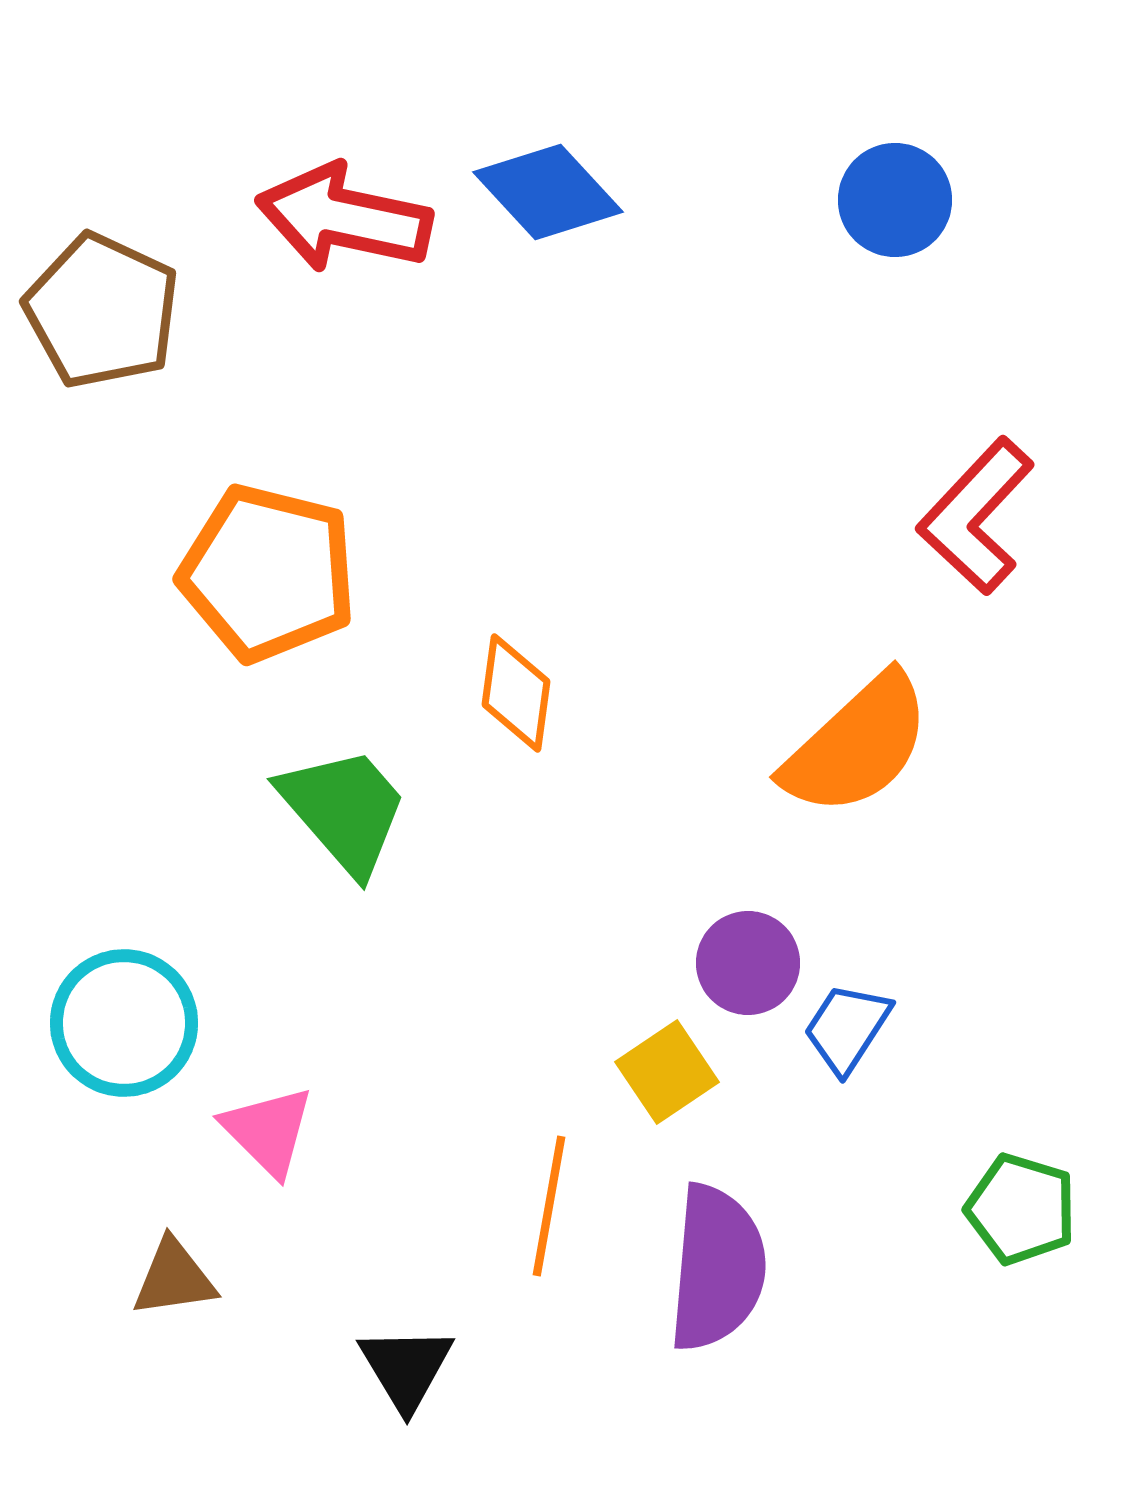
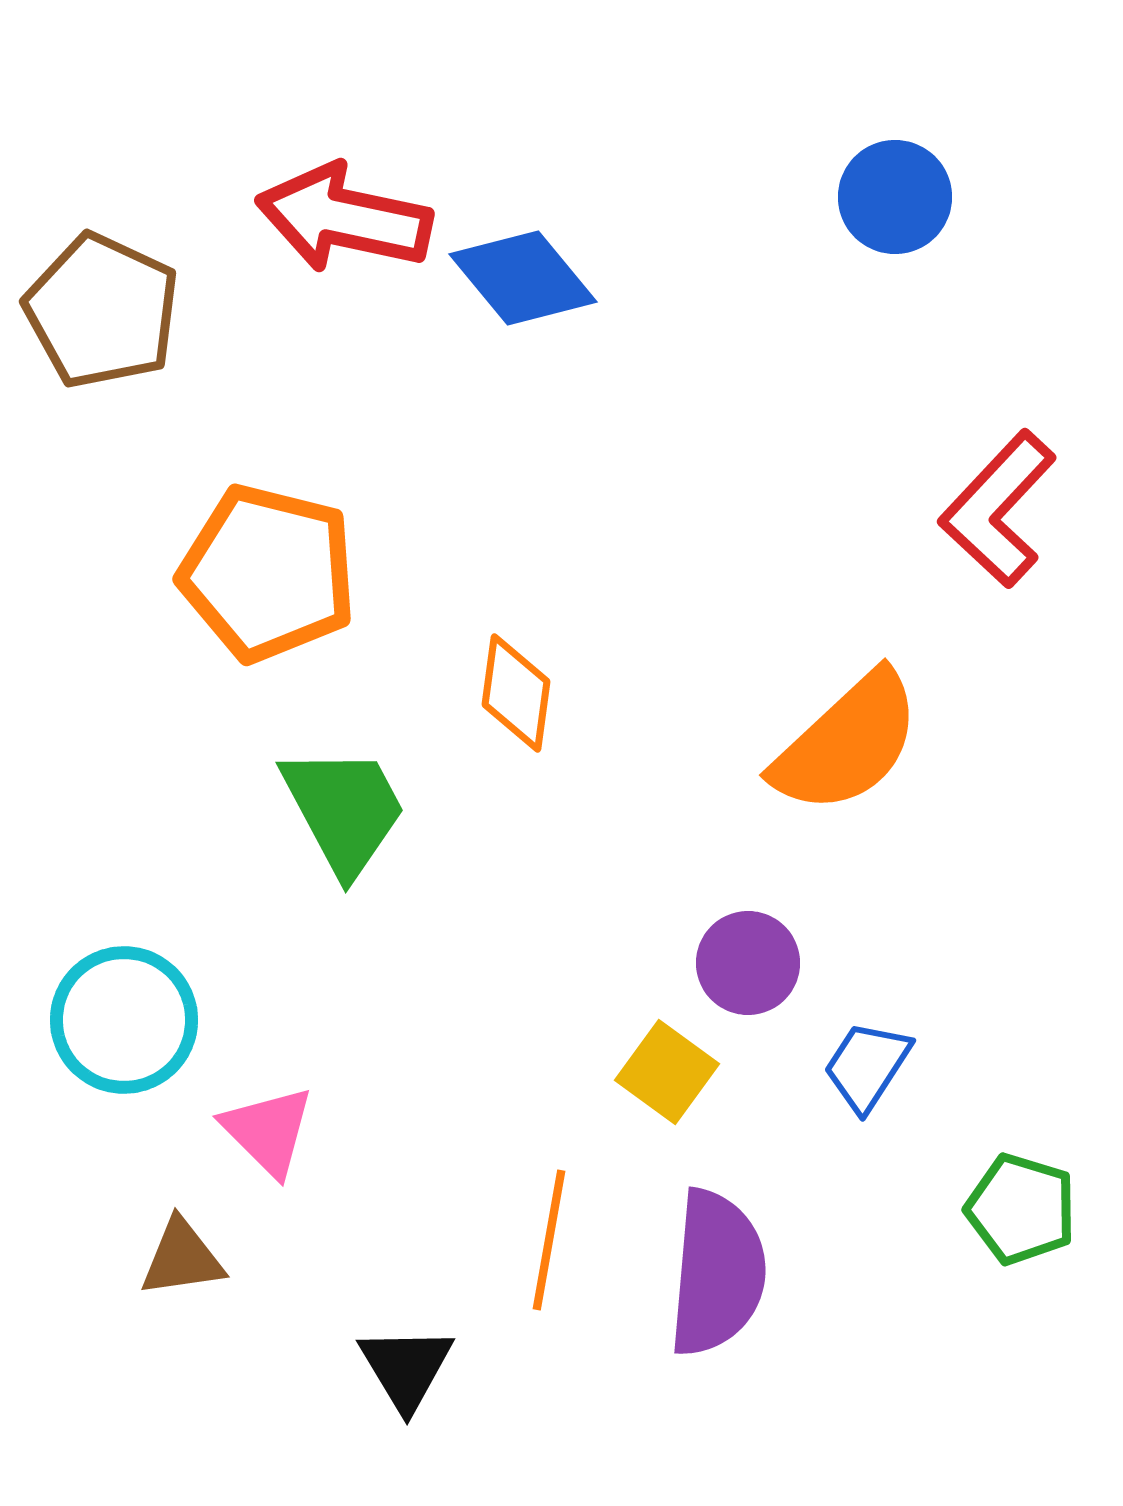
blue diamond: moved 25 px left, 86 px down; rotated 3 degrees clockwise
blue circle: moved 3 px up
red L-shape: moved 22 px right, 7 px up
orange semicircle: moved 10 px left, 2 px up
green trapezoid: rotated 13 degrees clockwise
cyan circle: moved 3 px up
blue trapezoid: moved 20 px right, 38 px down
yellow square: rotated 20 degrees counterclockwise
orange line: moved 34 px down
purple semicircle: moved 5 px down
brown triangle: moved 8 px right, 20 px up
